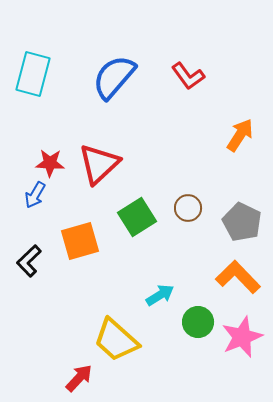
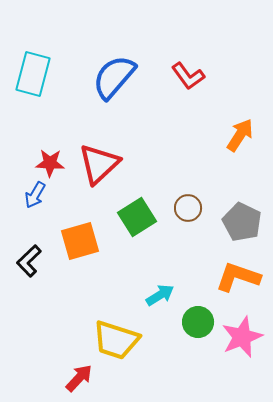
orange L-shape: rotated 27 degrees counterclockwise
yellow trapezoid: rotated 24 degrees counterclockwise
